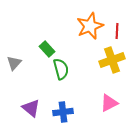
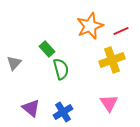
red line: moved 4 px right; rotated 63 degrees clockwise
pink triangle: rotated 36 degrees counterclockwise
blue cross: rotated 24 degrees counterclockwise
